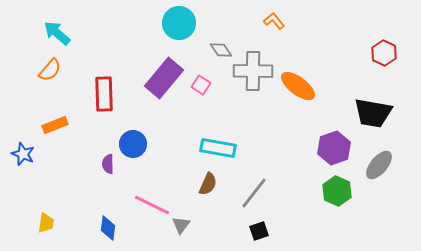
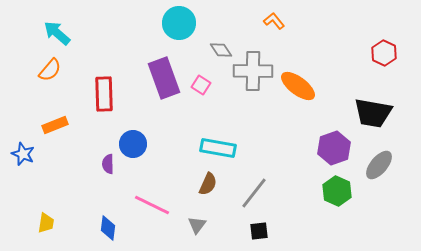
purple rectangle: rotated 60 degrees counterclockwise
gray triangle: moved 16 px right
black square: rotated 12 degrees clockwise
